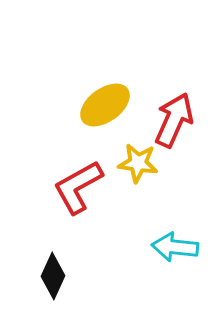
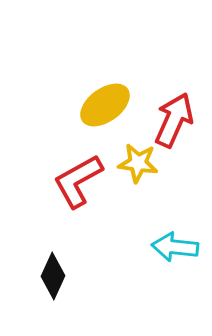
red L-shape: moved 6 px up
